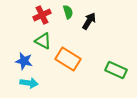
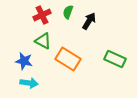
green semicircle: rotated 144 degrees counterclockwise
green rectangle: moved 1 px left, 11 px up
